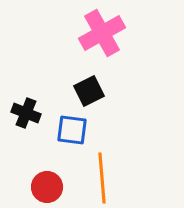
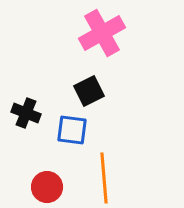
orange line: moved 2 px right
